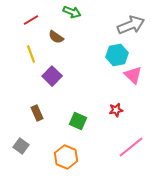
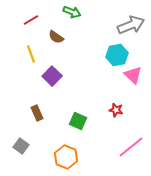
red star: rotated 24 degrees clockwise
